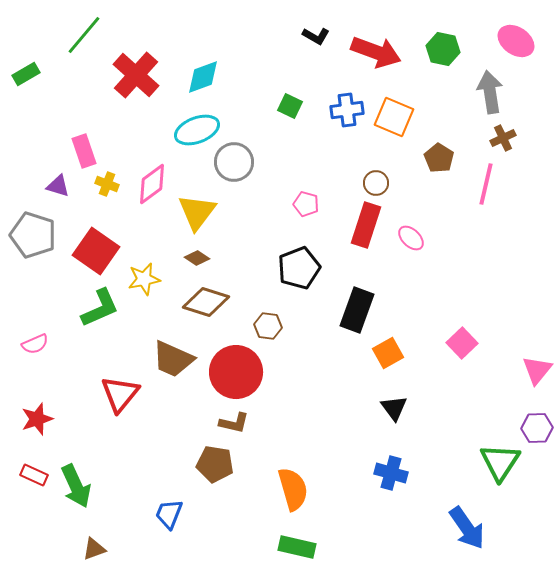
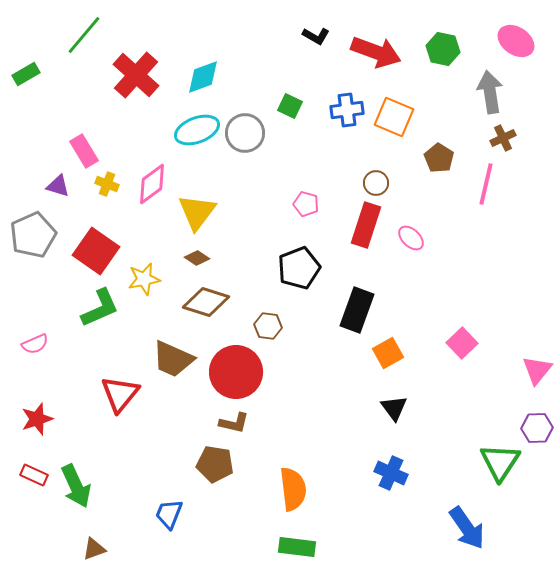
pink rectangle at (84, 151): rotated 12 degrees counterclockwise
gray circle at (234, 162): moved 11 px right, 29 px up
gray pentagon at (33, 235): rotated 30 degrees clockwise
blue cross at (391, 473): rotated 8 degrees clockwise
orange semicircle at (293, 489): rotated 9 degrees clockwise
green rectangle at (297, 547): rotated 6 degrees counterclockwise
